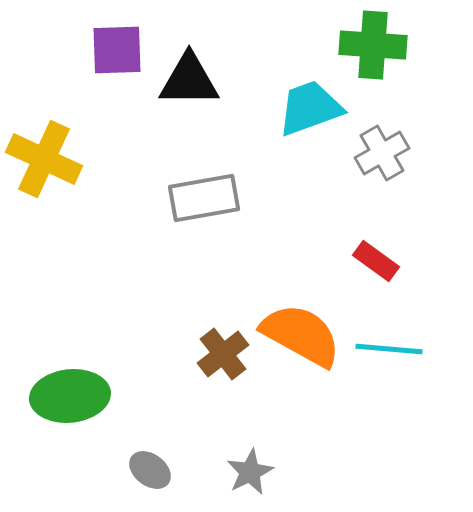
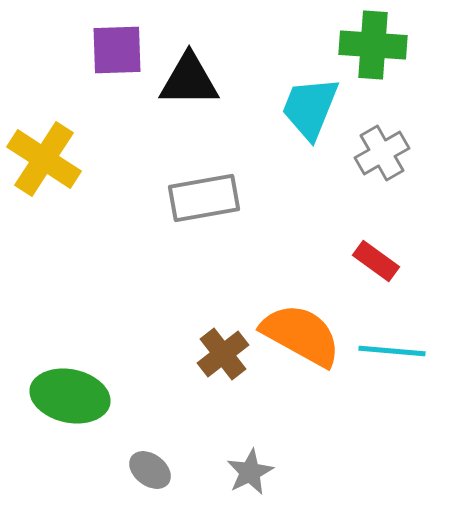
cyan trapezoid: rotated 48 degrees counterclockwise
yellow cross: rotated 8 degrees clockwise
cyan line: moved 3 px right, 2 px down
green ellipse: rotated 18 degrees clockwise
